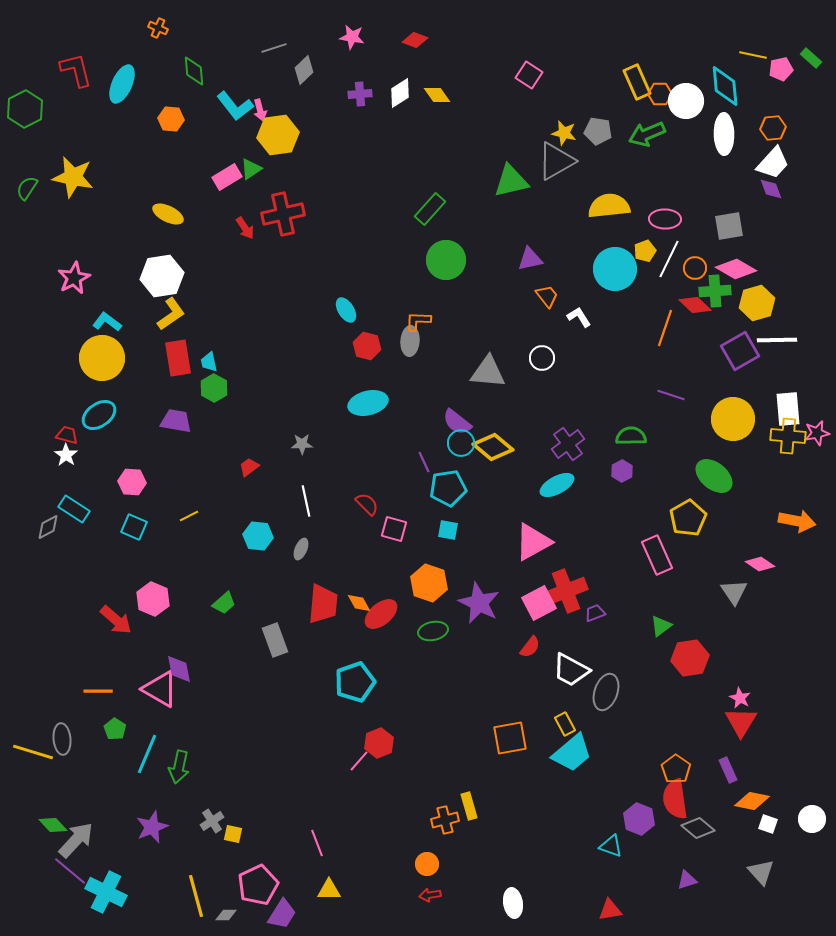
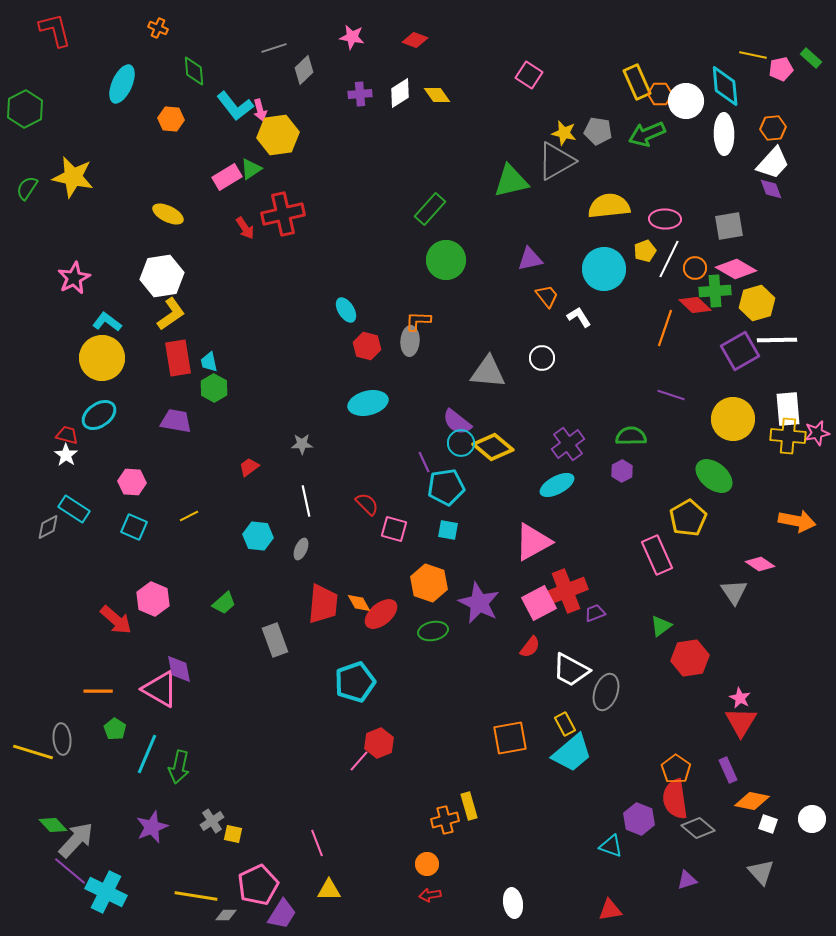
red L-shape at (76, 70): moved 21 px left, 40 px up
cyan circle at (615, 269): moved 11 px left
cyan pentagon at (448, 488): moved 2 px left, 1 px up
yellow line at (196, 896): rotated 66 degrees counterclockwise
